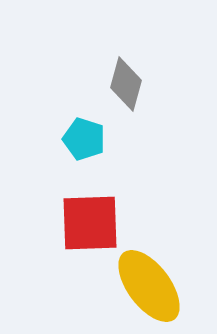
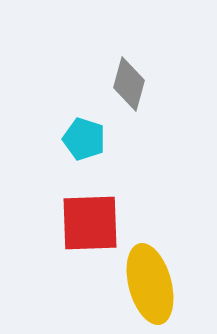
gray diamond: moved 3 px right
yellow ellipse: moved 1 px right, 2 px up; rotated 22 degrees clockwise
